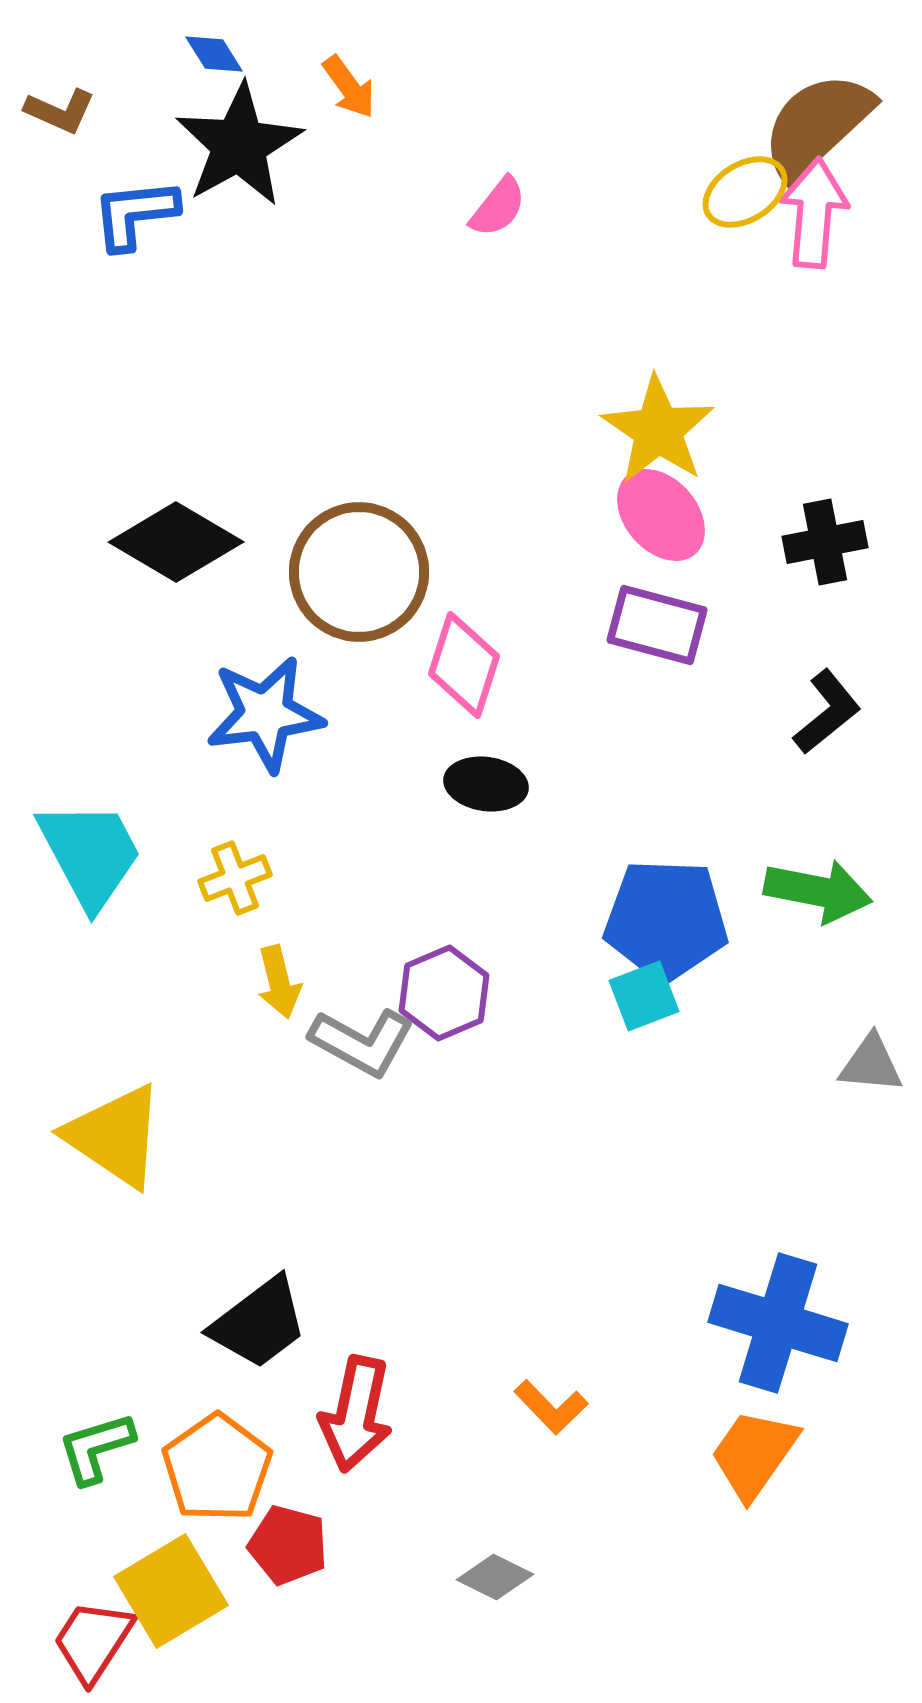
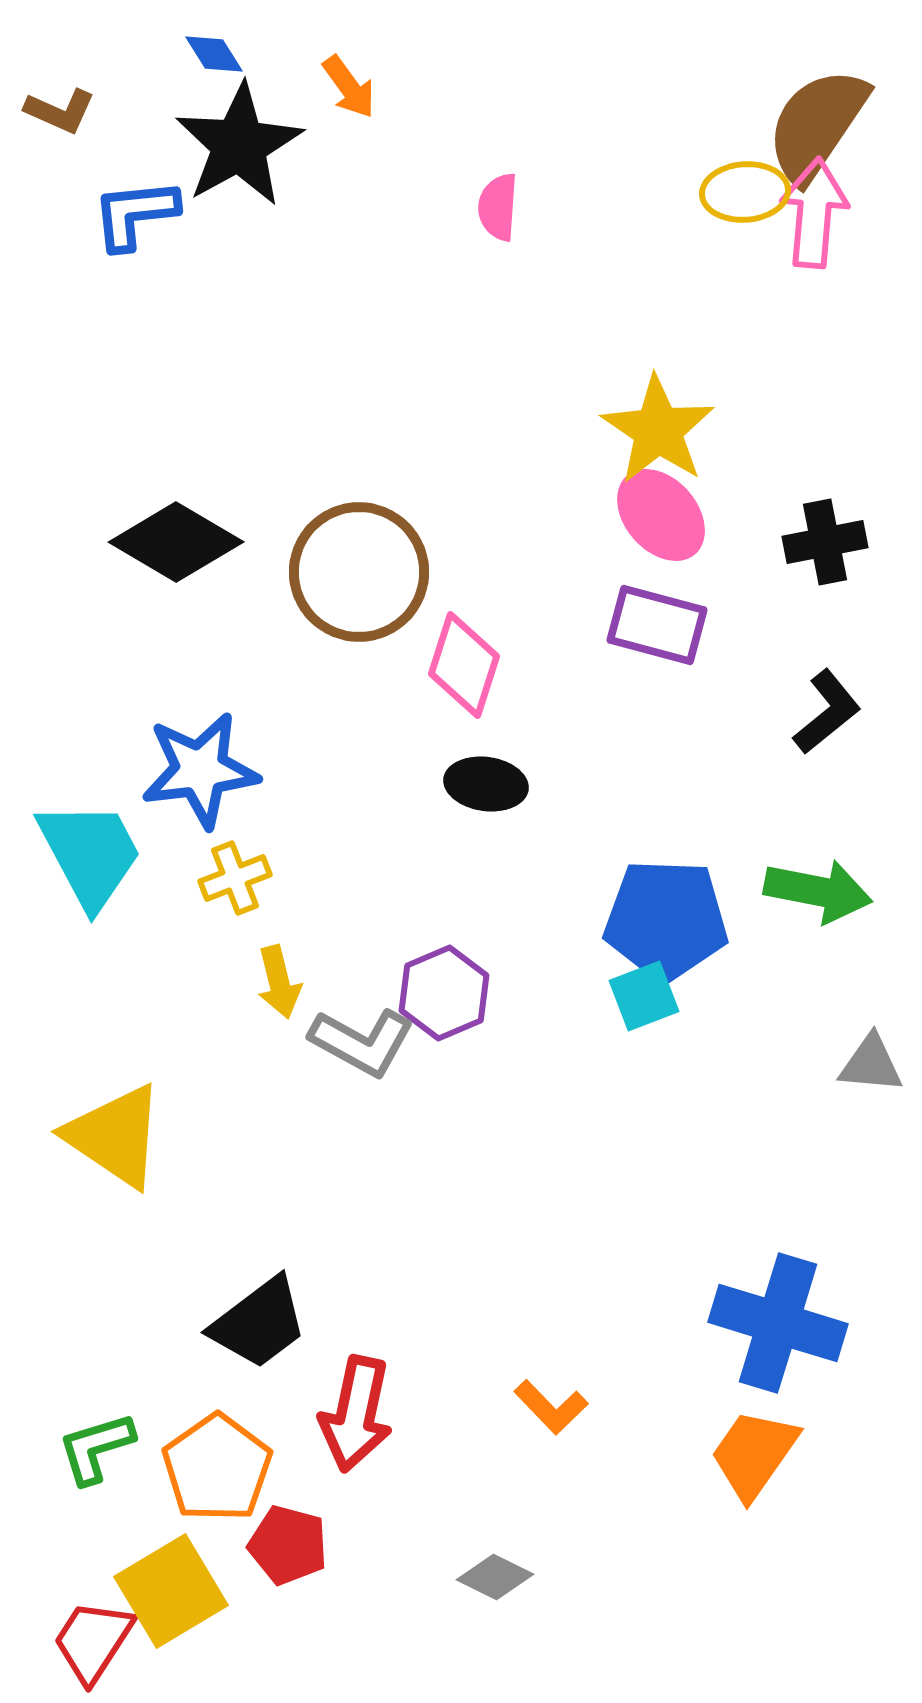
brown semicircle: rotated 13 degrees counterclockwise
yellow ellipse: rotated 28 degrees clockwise
pink semicircle: rotated 146 degrees clockwise
blue star: moved 65 px left, 56 px down
